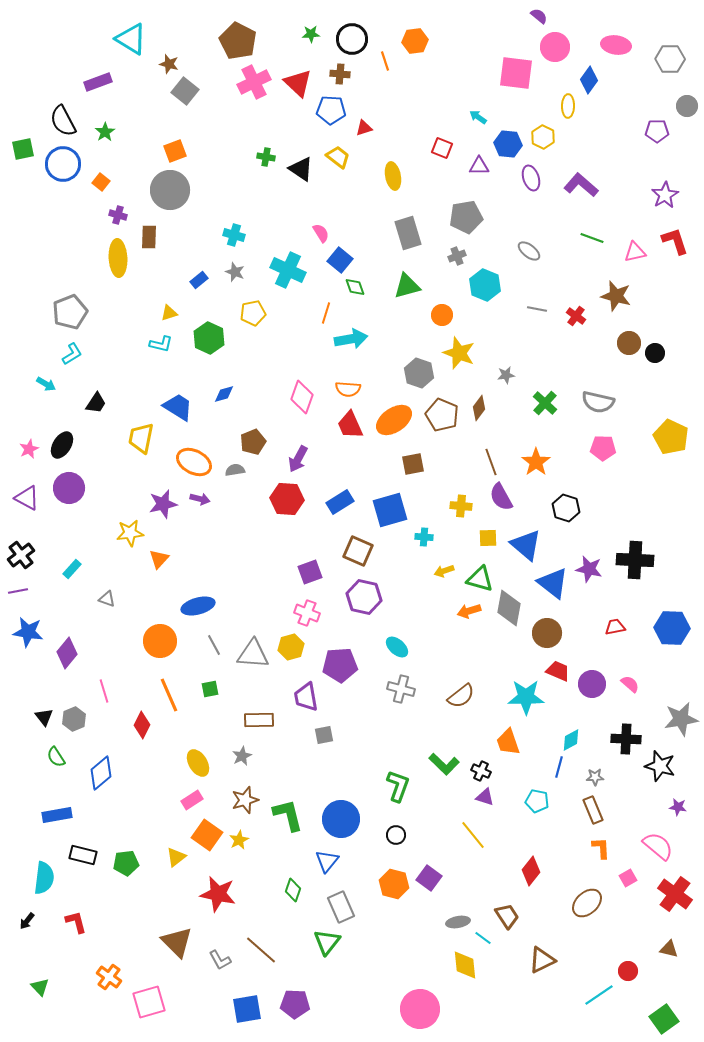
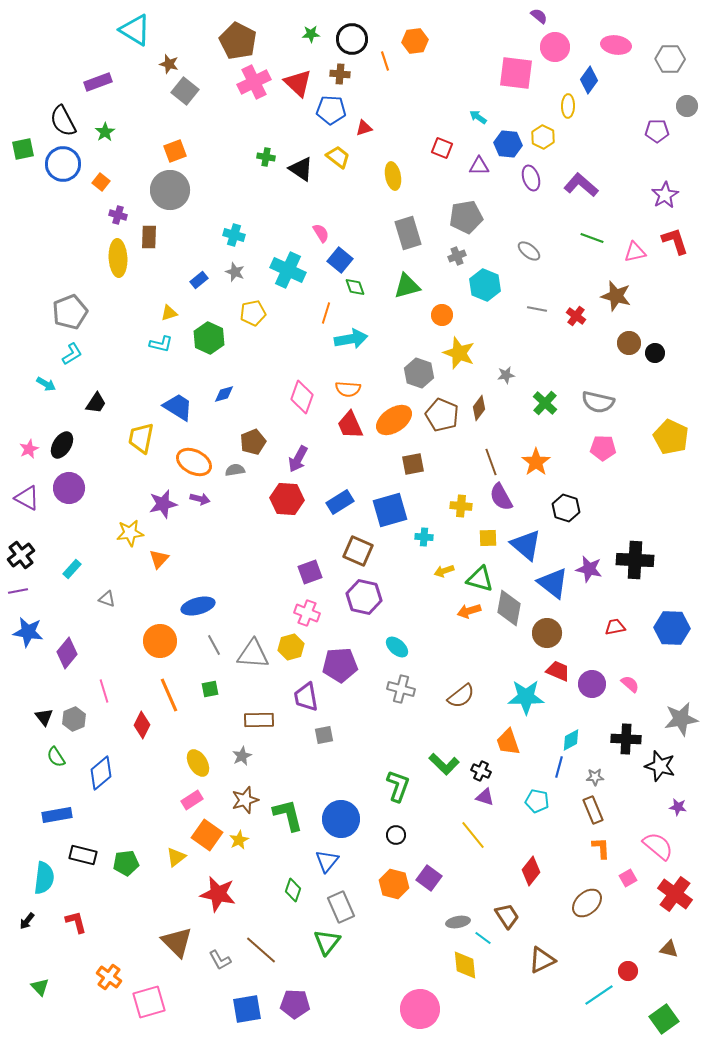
cyan triangle at (131, 39): moved 4 px right, 9 px up
